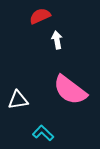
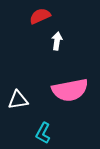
white arrow: moved 1 px down; rotated 18 degrees clockwise
pink semicircle: rotated 48 degrees counterclockwise
cyan L-shape: rotated 105 degrees counterclockwise
